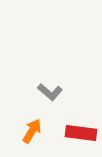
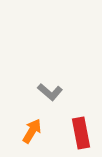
red rectangle: rotated 72 degrees clockwise
